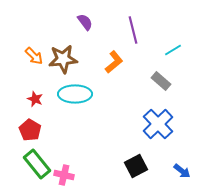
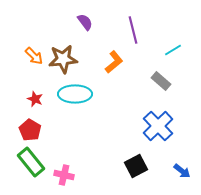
blue cross: moved 2 px down
green rectangle: moved 6 px left, 2 px up
